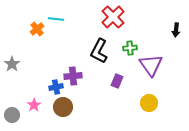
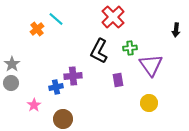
cyan line: rotated 35 degrees clockwise
purple rectangle: moved 1 px right, 1 px up; rotated 32 degrees counterclockwise
brown circle: moved 12 px down
gray circle: moved 1 px left, 32 px up
